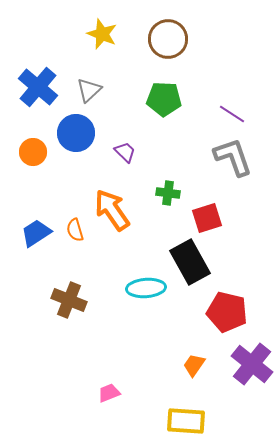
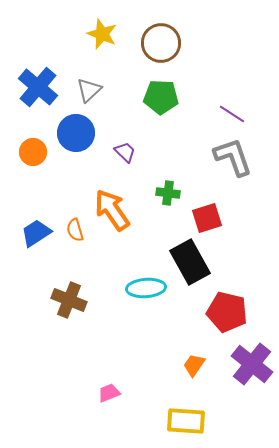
brown circle: moved 7 px left, 4 px down
green pentagon: moved 3 px left, 2 px up
